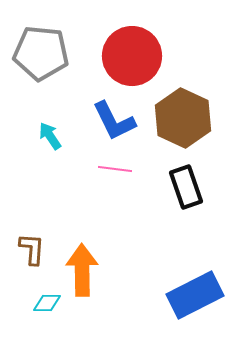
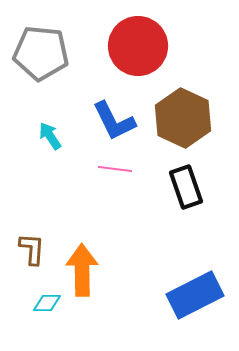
red circle: moved 6 px right, 10 px up
